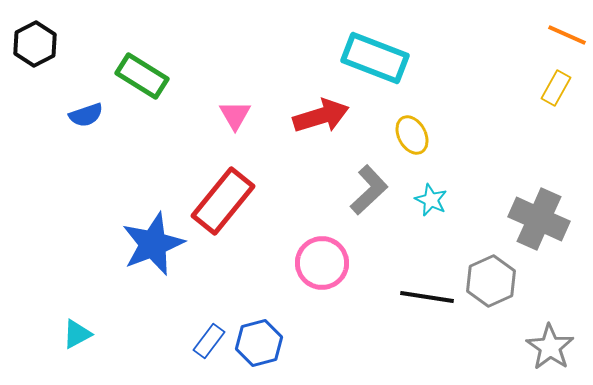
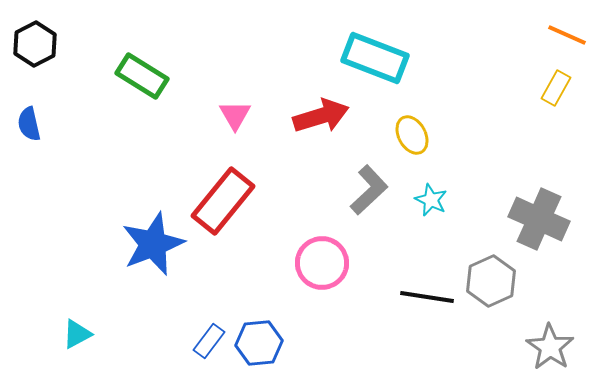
blue semicircle: moved 57 px left, 9 px down; rotated 96 degrees clockwise
blue hexagon: rotated 9 degrees clockwise
